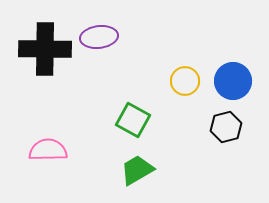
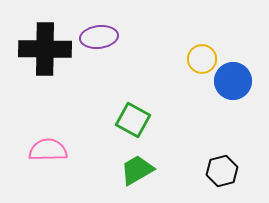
yellow circle: moved 17 px right, 22 px up
black hexagon: moved 4 px left, 44 px down
